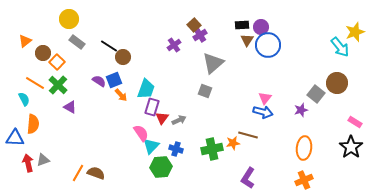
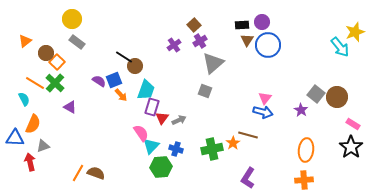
yellow circle at (69, 19): moved 3 px right
purple circle at (261, 27): moved 1 px right, 5 px up
purple cross at (200, 35): moved 6 px down
black line at (109, 46): moved 15 px right, 11 px down
brown circle at (43, 53): moved 3 px right
brown circle at (123, 57): moved 12 px right, 9 px down
brown circle at (337, 83): moved 14 px down
green cross at (58, 85): moved 3 px left, 2 px up
cyan trapezoid at (146, 89): moved 1 px down
purple star at (301, 110): rotated 24 degrees counterclockwise
pink rectangle at (355, 122): moved 2 px left, 2 px down
orange semicircle at (33, 124): rotated 18 degrees clockwise
orange star at (233, 143): rotated 24 degrees counterclockwise
orange ellipse at (304, 148): moved 2 px right, 2 px down
gray triangle at (43, 160): moved 14 px up
red arrow at (28, 163): moved 2 px right, 1 px up
orange cross at (304, 180): rotated 18 degrees clockwise
